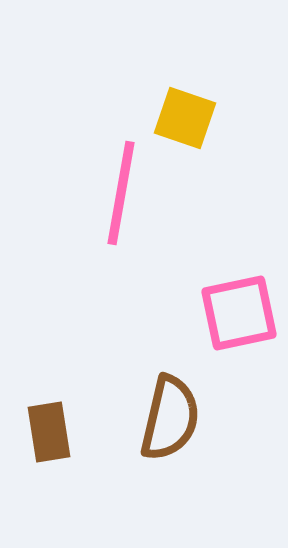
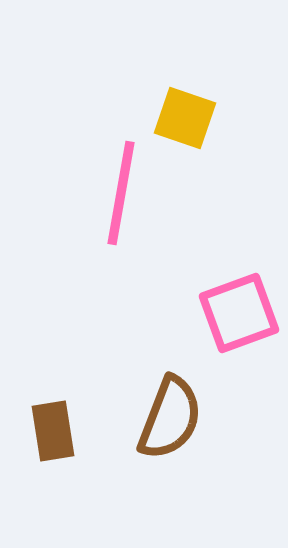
pink square: rotated 8 degrees counterclockwise
brown semicircle: rotated 8 degrees clockwise
brown rectangle: moved 4 px right, 1 px up
